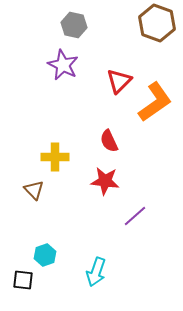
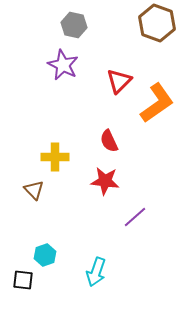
orange L-shape: moved 2 px right, 1 px down
purple line: moved 1 px down
